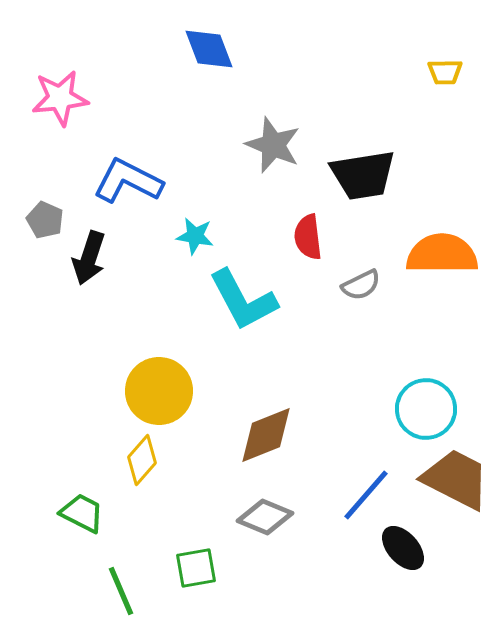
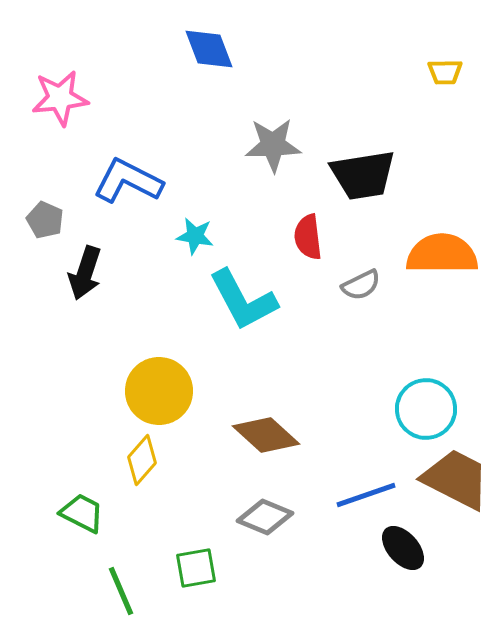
gray star: rotated 24 degrees counterclockwise
black arrow: moved 4 px left, 15 px down
brown diamond: rotated 64 degrees clockwise
blue line: rotated 30 degrees clockwise
